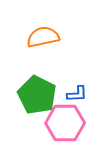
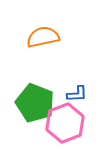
green pentagon: moved 2 px left, 8 px down; rotated 6 degrees counterclockwise
pink hexagon: rotated 21 degrees counterclockwise
